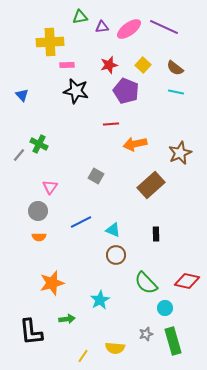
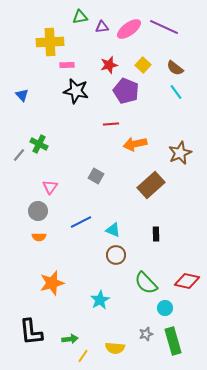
cyan line: rotated 42 degrees clockwise
green arrow: moved 3 px right, 20 px down
